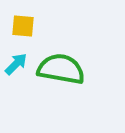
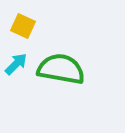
yellow square: rotated 20 degrees clockwise
